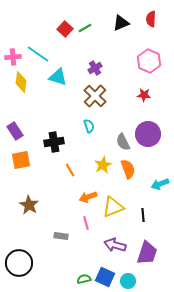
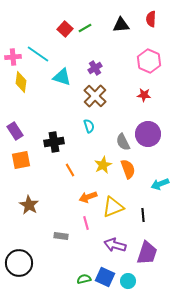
black triangle: moved 2 px down; rotated 18 degrees clockwise
cyan triangle: moved 4 px right
